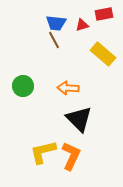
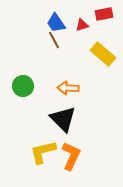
blue trapezoid: rotated 50 degrees clockwise
black triangle: moved 16 px left
